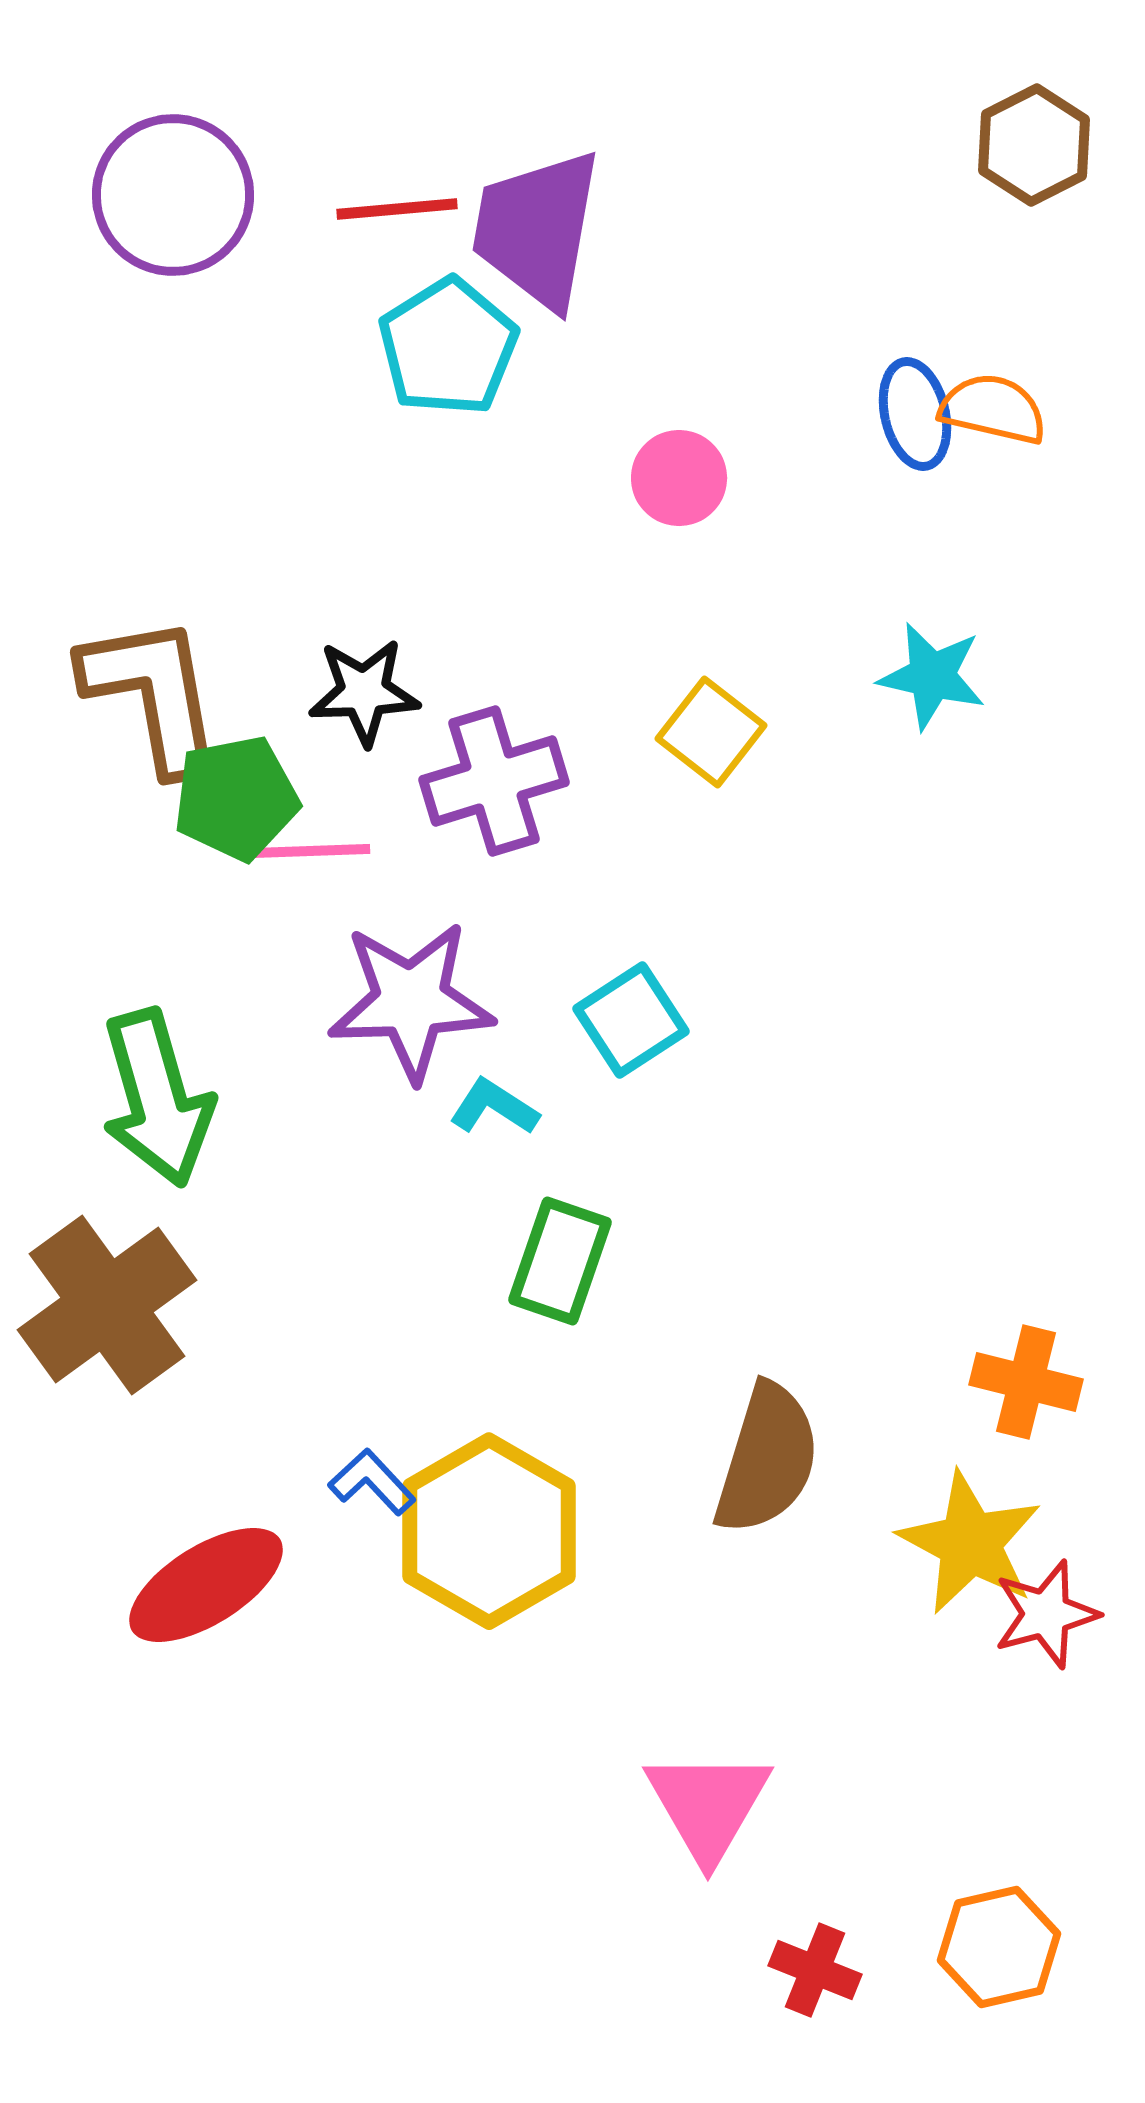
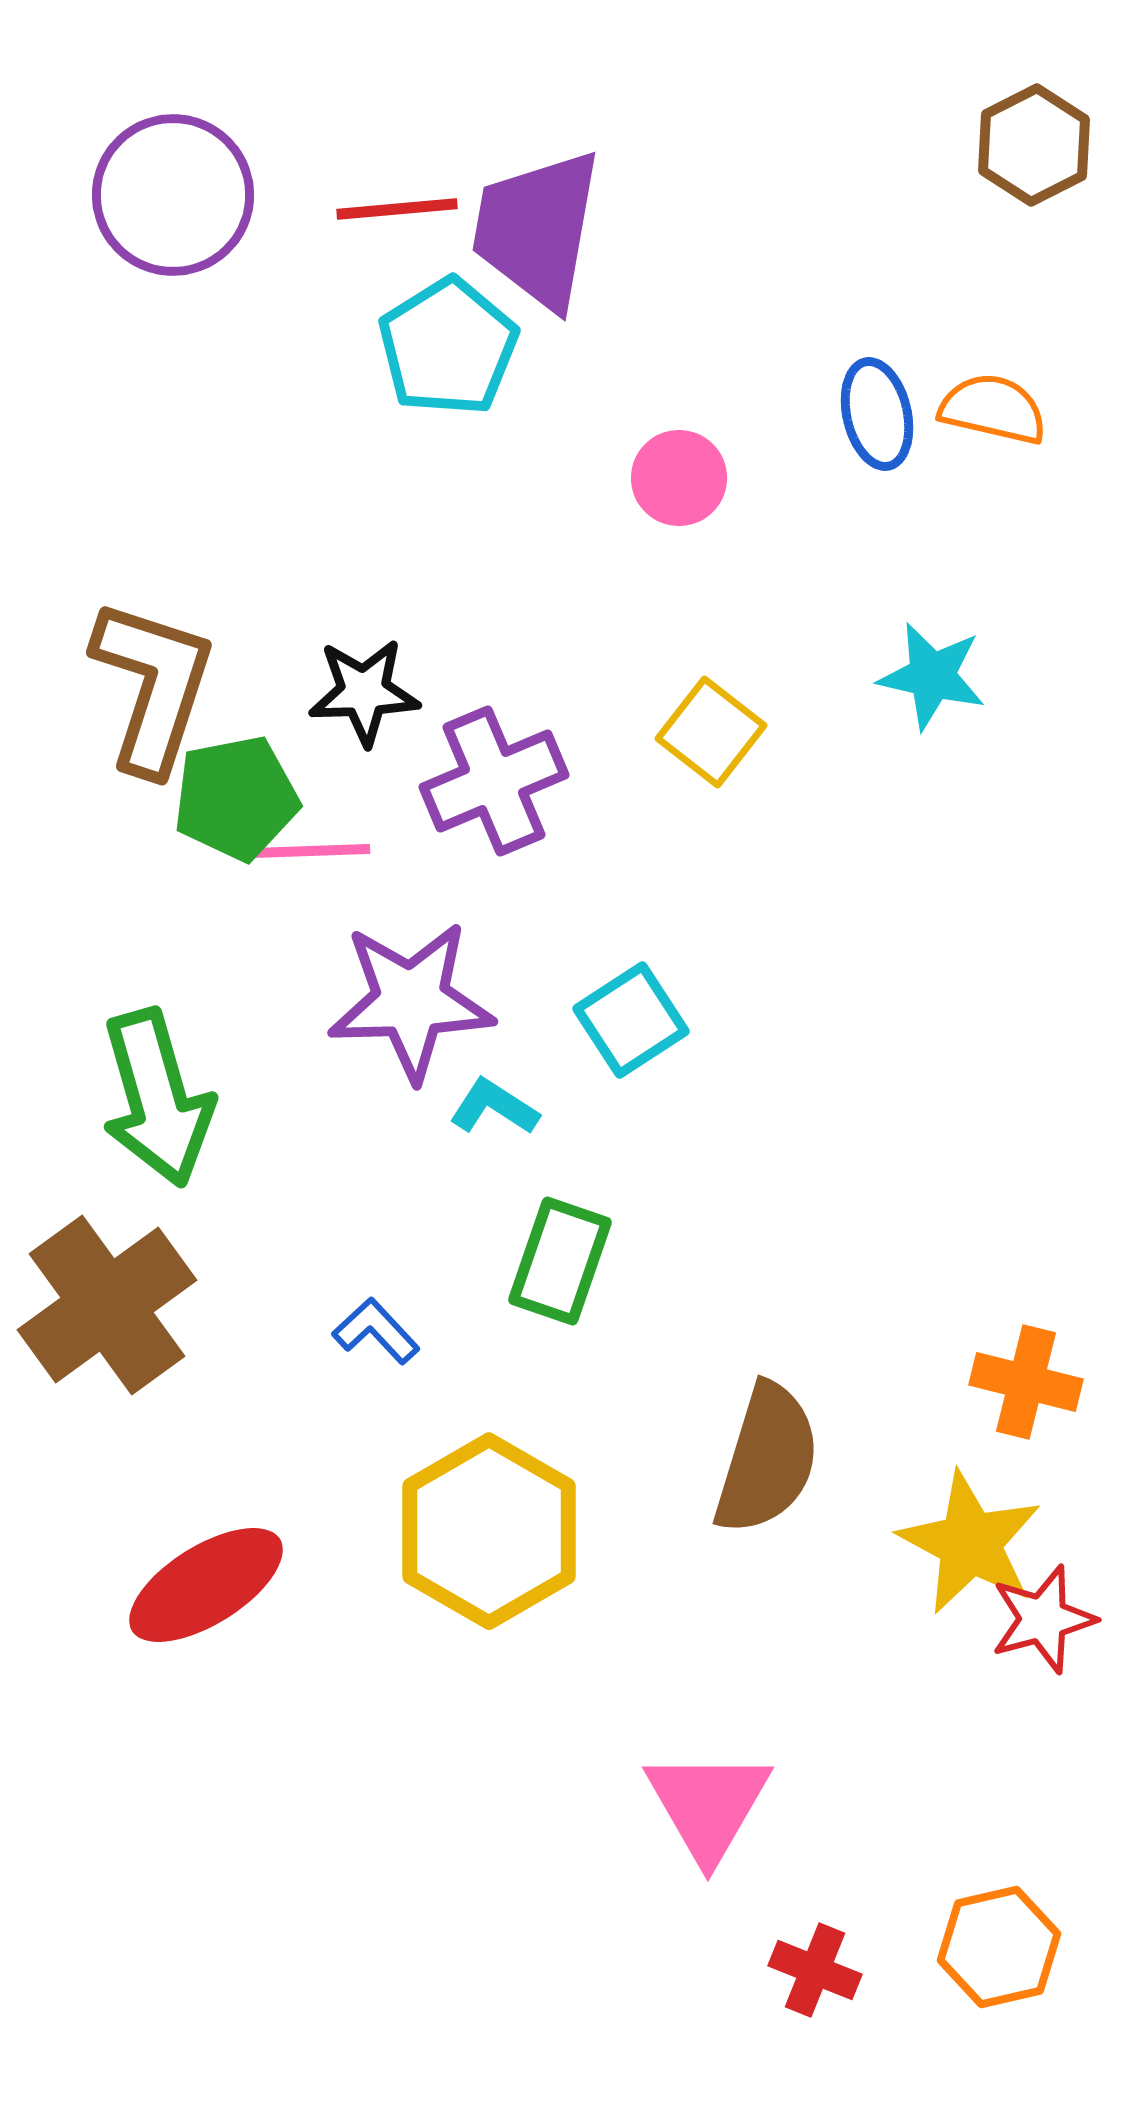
blue ellipse: moved 38 px left
brown L-shape: moved 8 px up; rotated 28 degrees clockwise
purple cross: rotated 6 degrees counterclockwise
blue L-shape: moved 4 px right, 151 px up
red star: moved 3 px left, 5 px down
